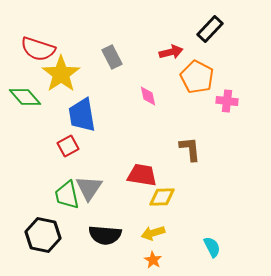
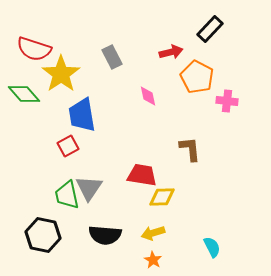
red semicircle: moved 4 px left
green diamond: moved 1 px left, 3 px up
